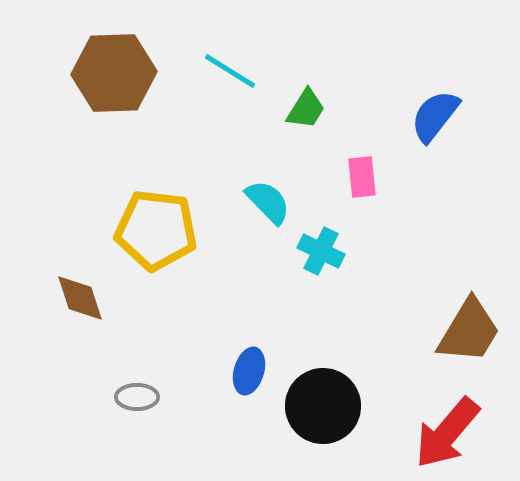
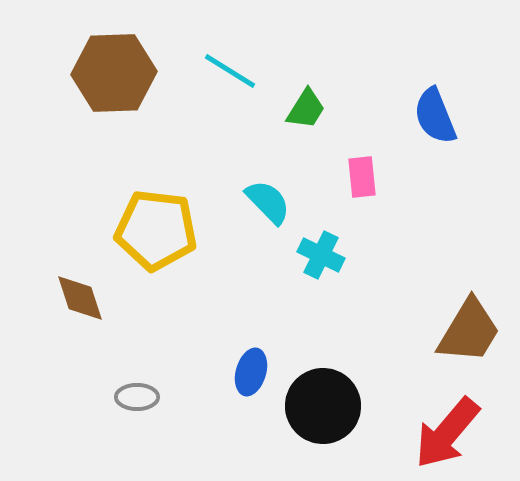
blue semicircle: rotated 60 degrees counterclockwise
cyan cross: moved 4 px down
blue ellipse: moved 2 px right, 1 px down
